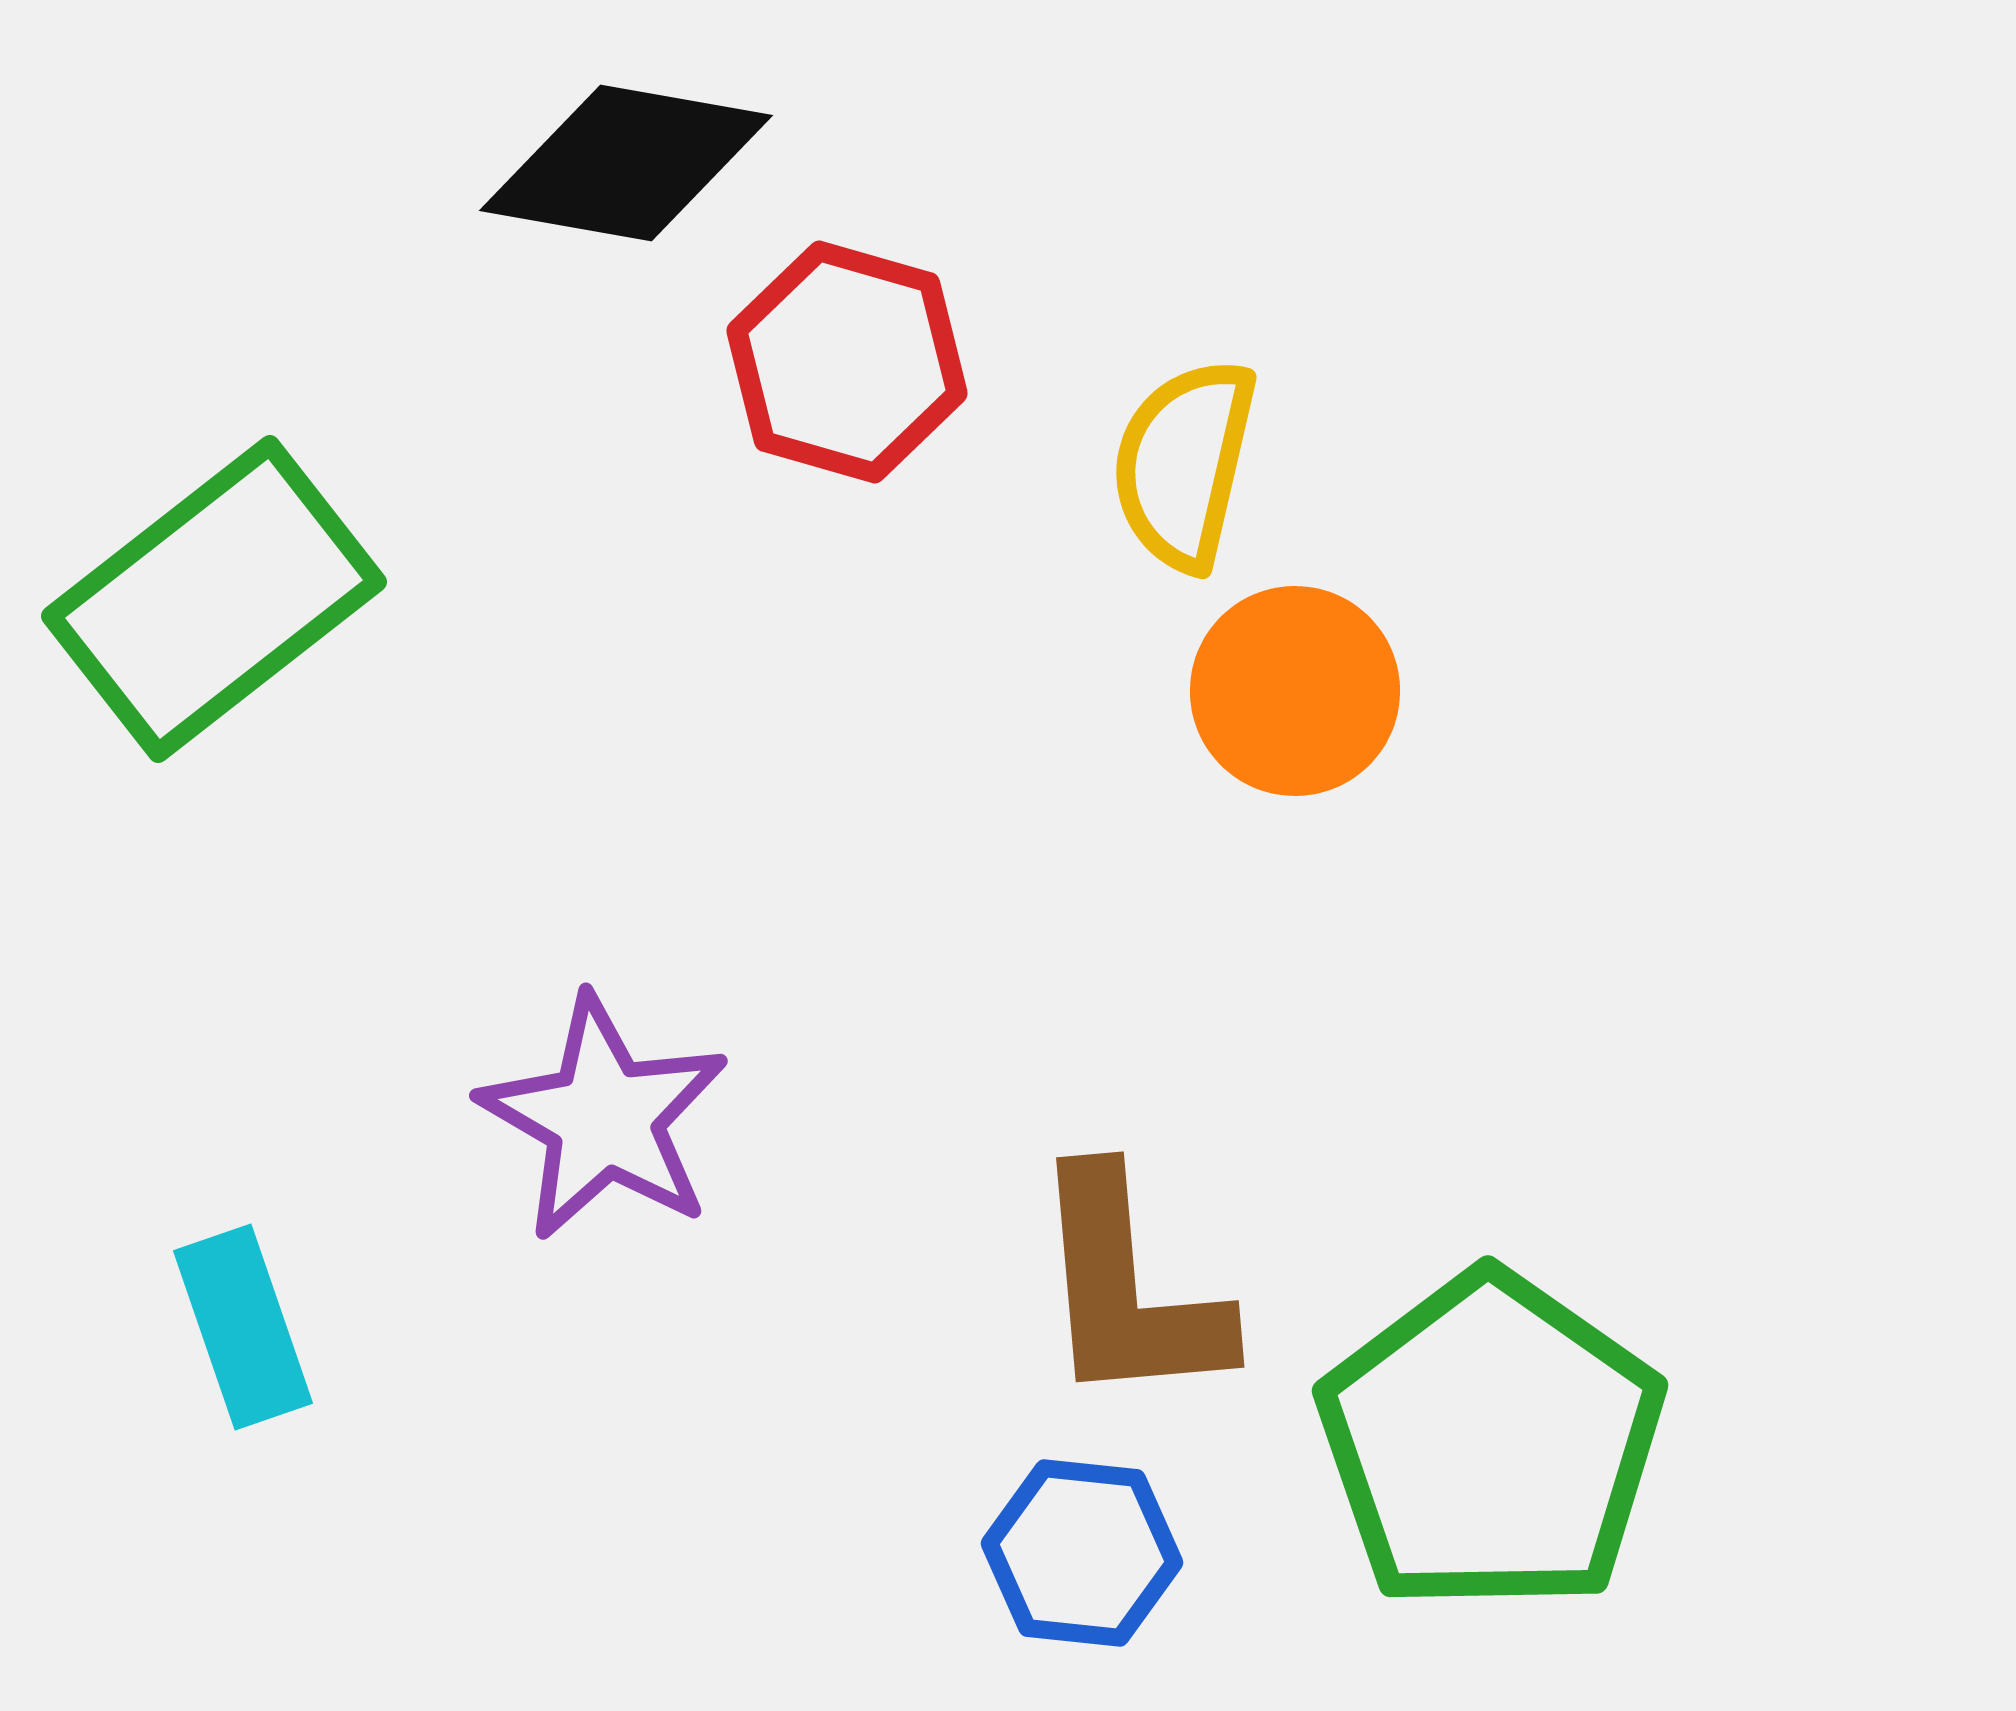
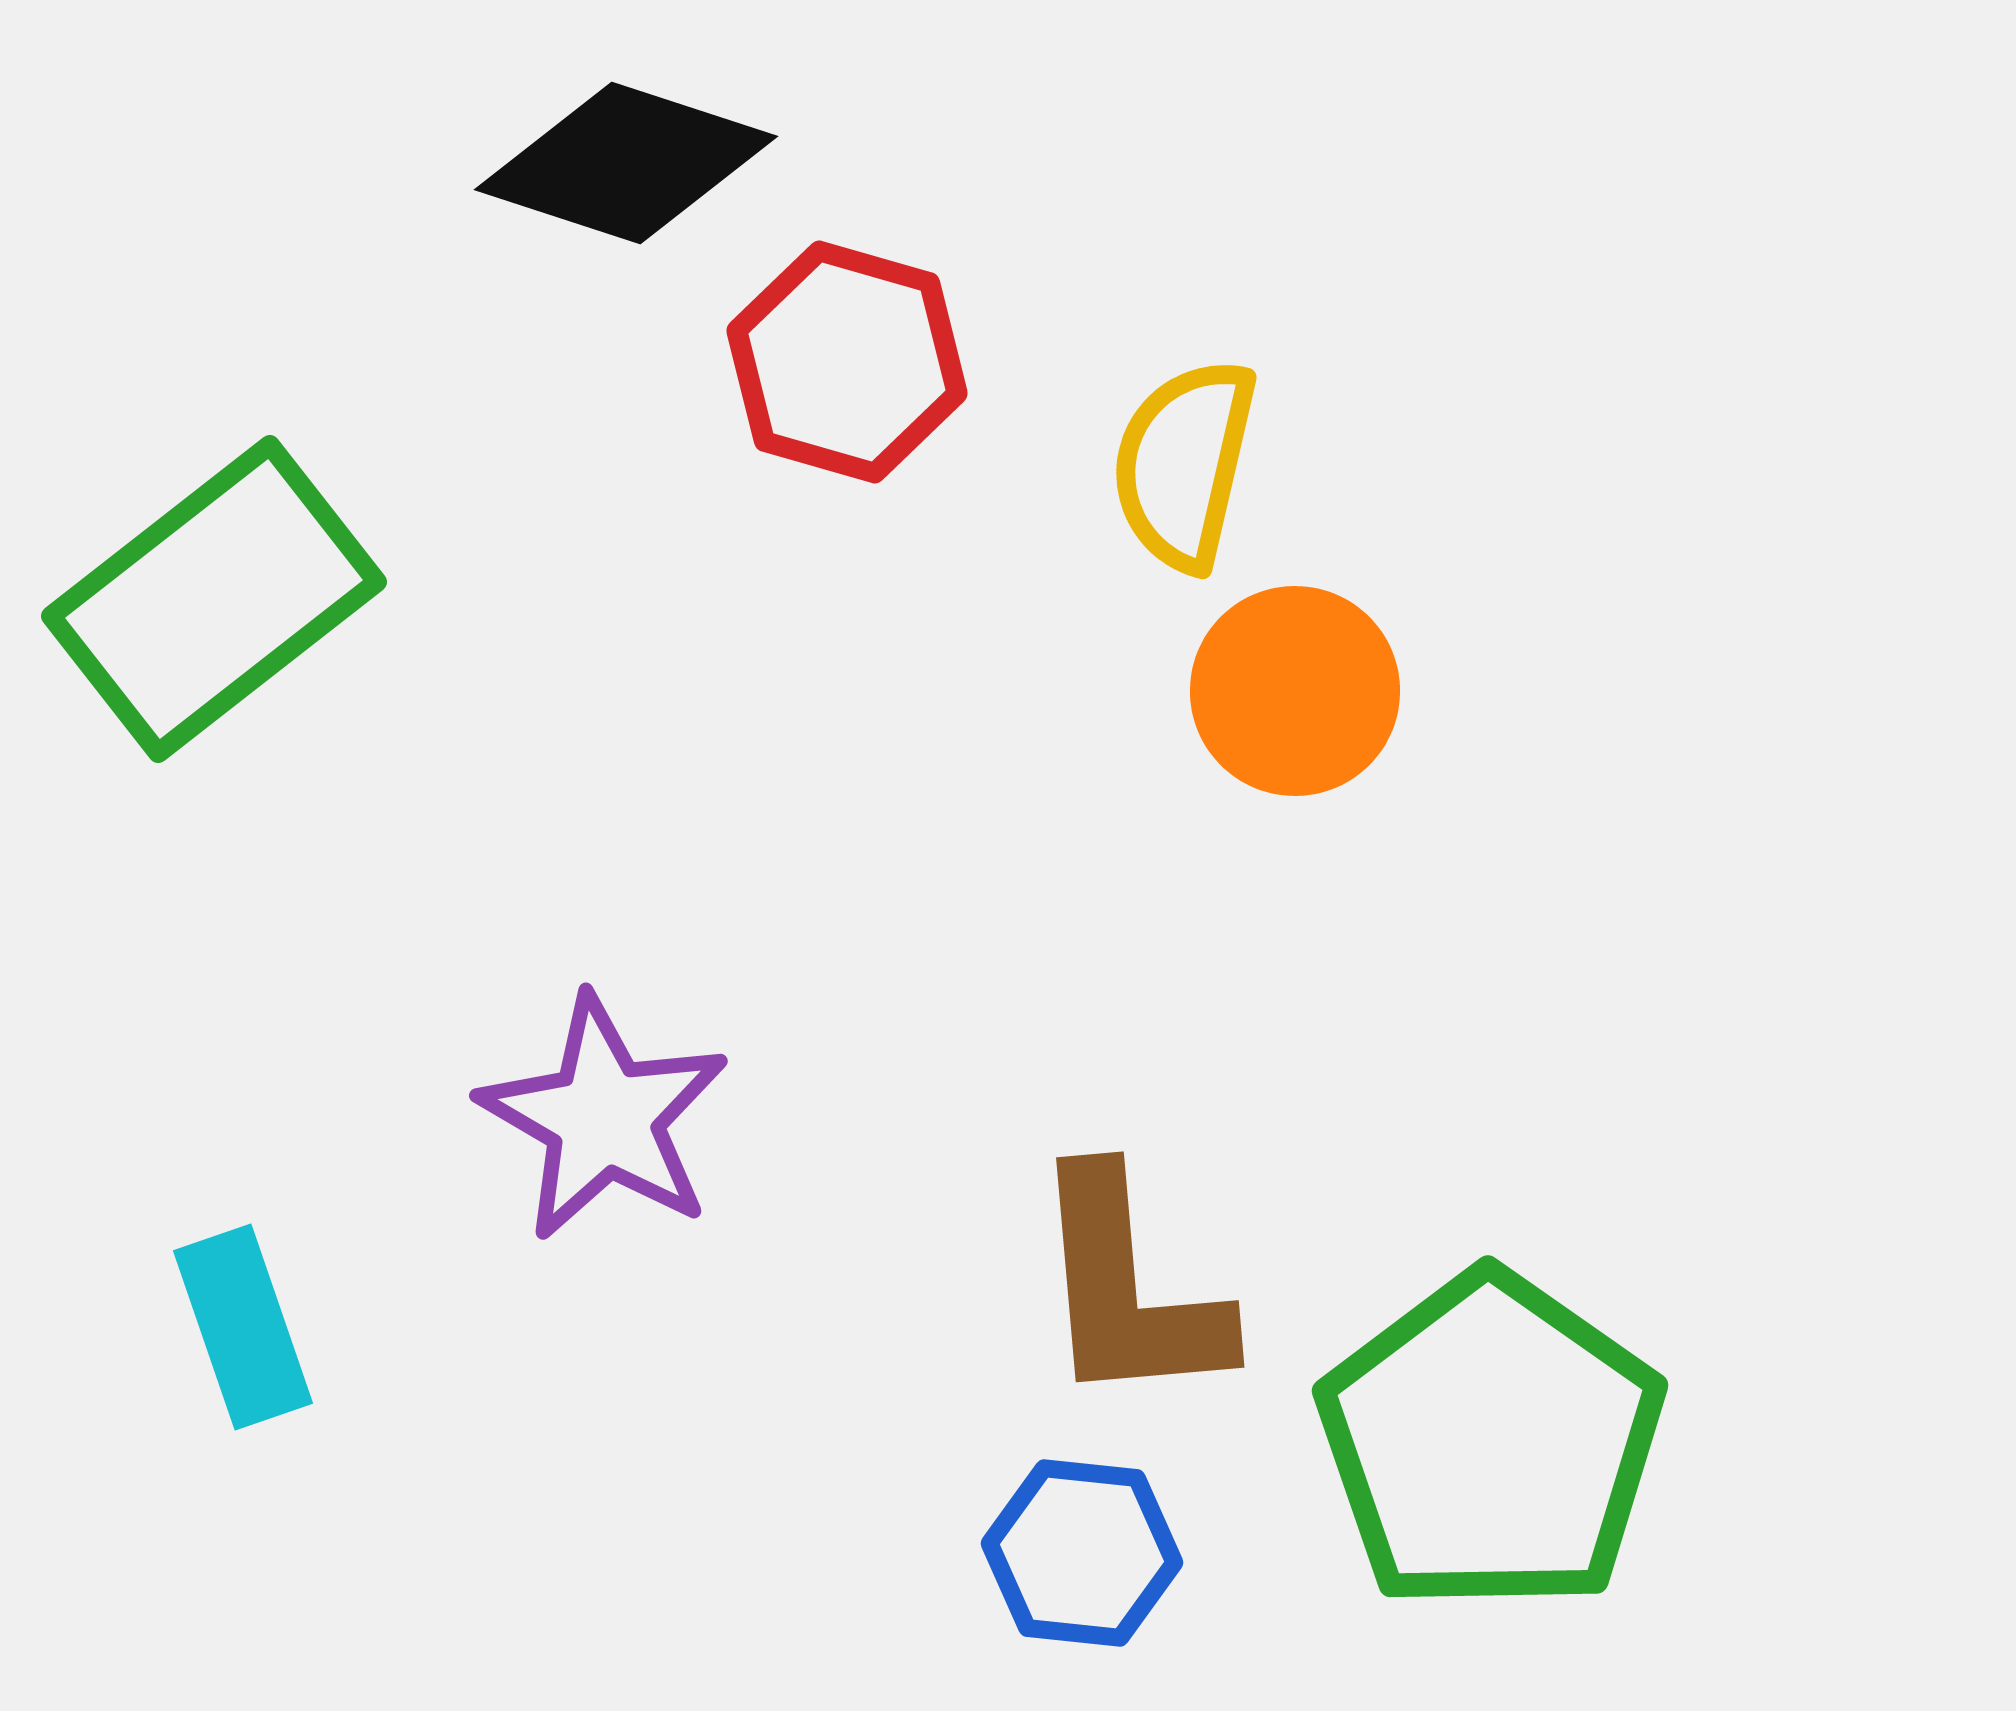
black diamond: rotated 8 degrees clockwise
